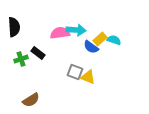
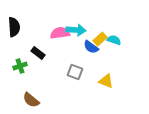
green cross: moved 1 px left, 7 px down
yellow triangle: moved 18 px right, 4 px down
brown semicircle: rotated 72 degrees clockwise
